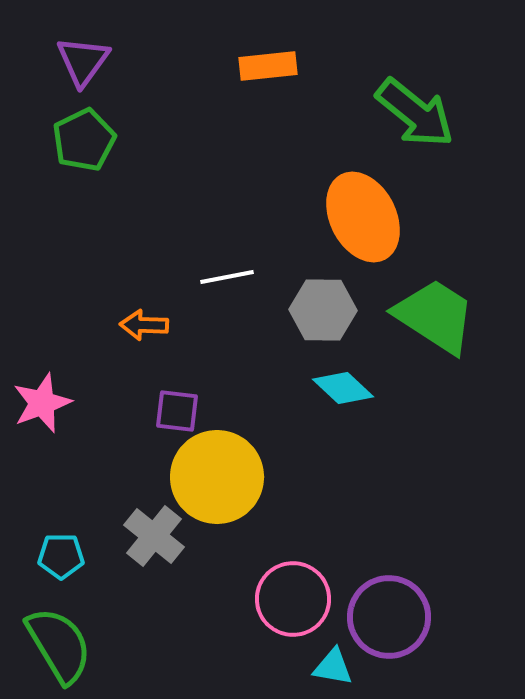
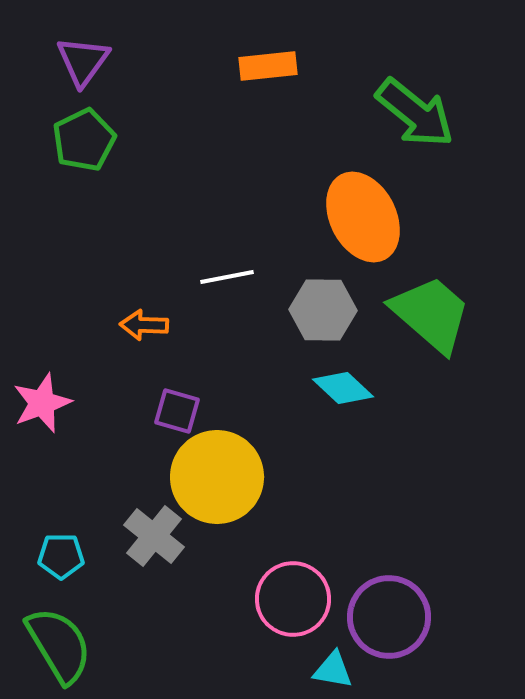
green trapezoid: moved 4 px left, 2 px up; rotated 8 degrees clockwise
purple square: rotated 9 degrees clockwise
cyan triangle: moved 3 px down
